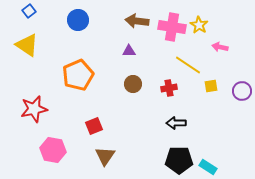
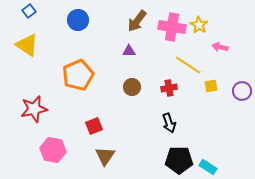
brown arrow: rotated 60 degrees counterclockwise
brown circle: moved 1 px left, 3 px down
black arrow: moved 7 px left; rotated 108 degrees counterclockwise
